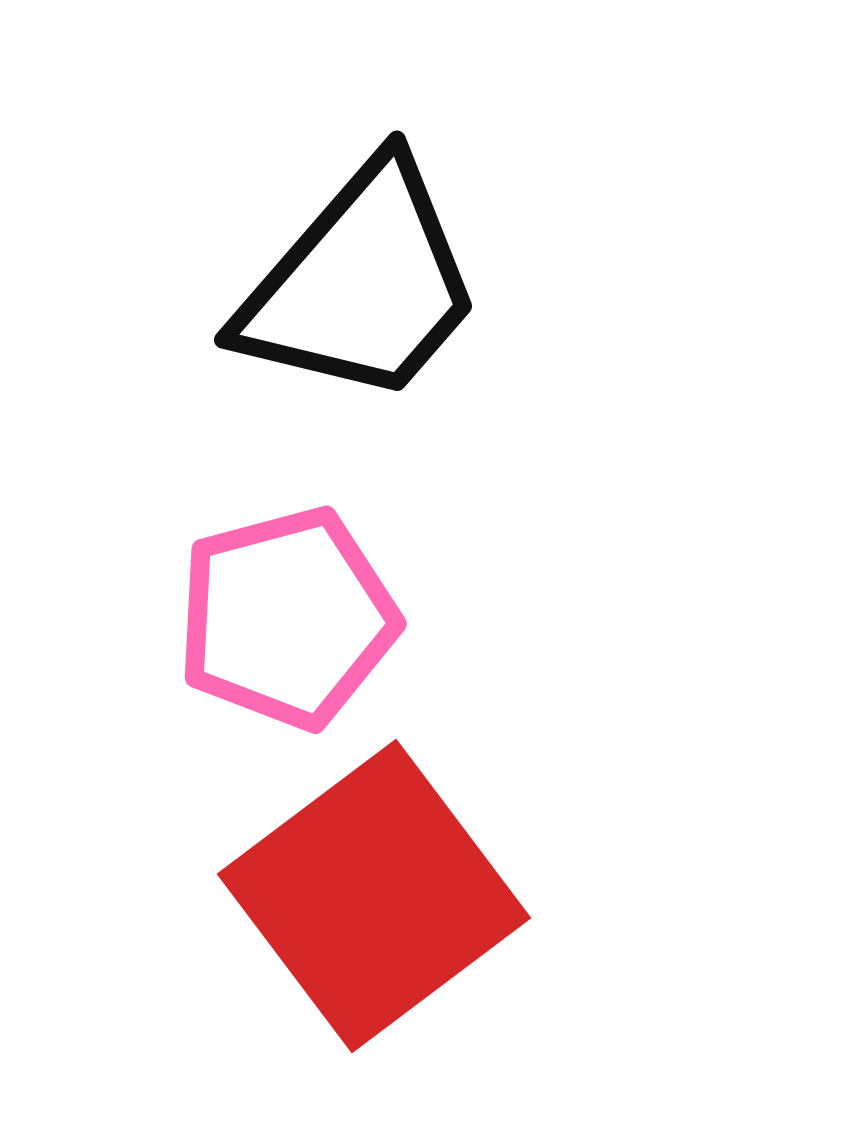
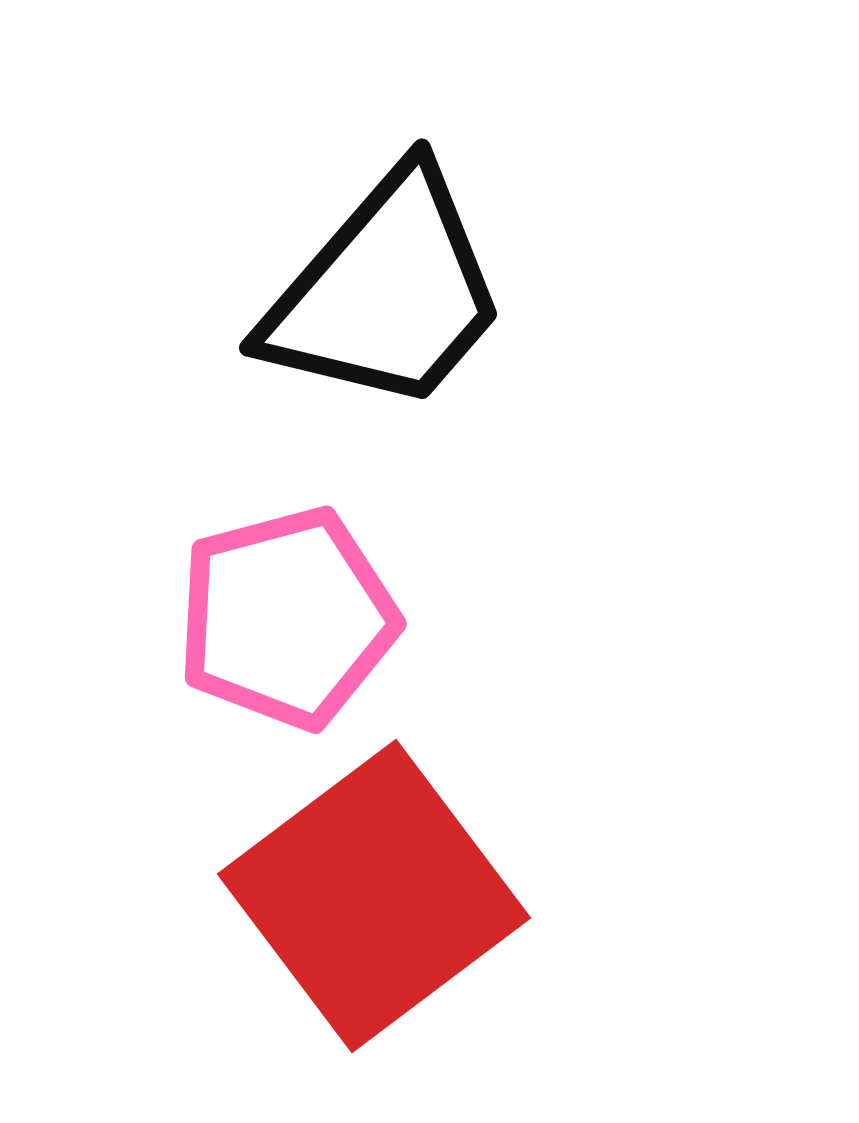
black trapezoid: moved 25 px right, 8 px down
